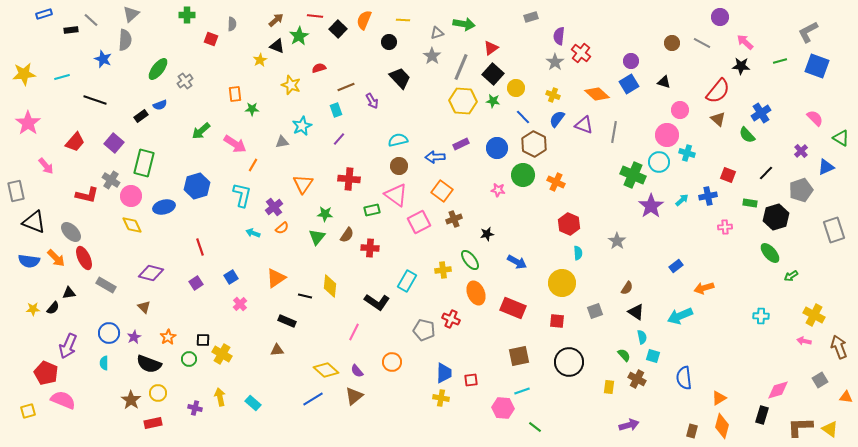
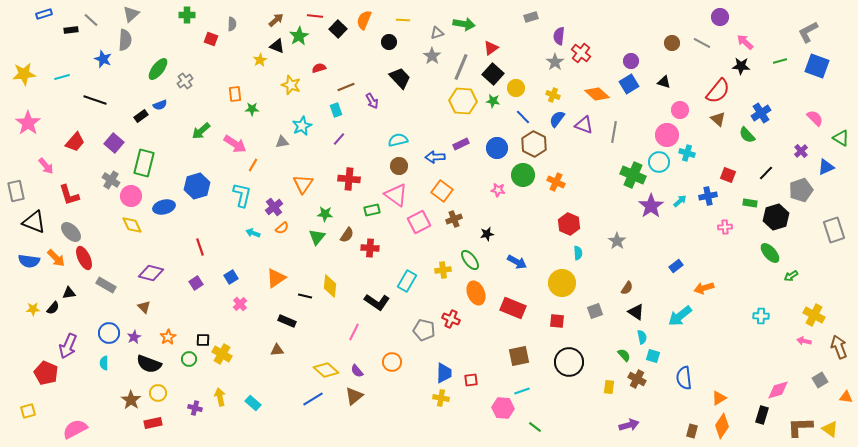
red L-shape at (87, 195): moved 18 px left; rotated 60 degrees clockwise
cyan arrow at (682, 200): moved 2 px left, 1 px down
cyan arrow at (680, 316): rotated 15 degrees counterclockwise
pink semicircle at (63, 400): moved 12 px right, 29 px down; rotated 50 degrees counterclockwise
orange diamond at (722, 426): rotated 20 degrees clockwise
